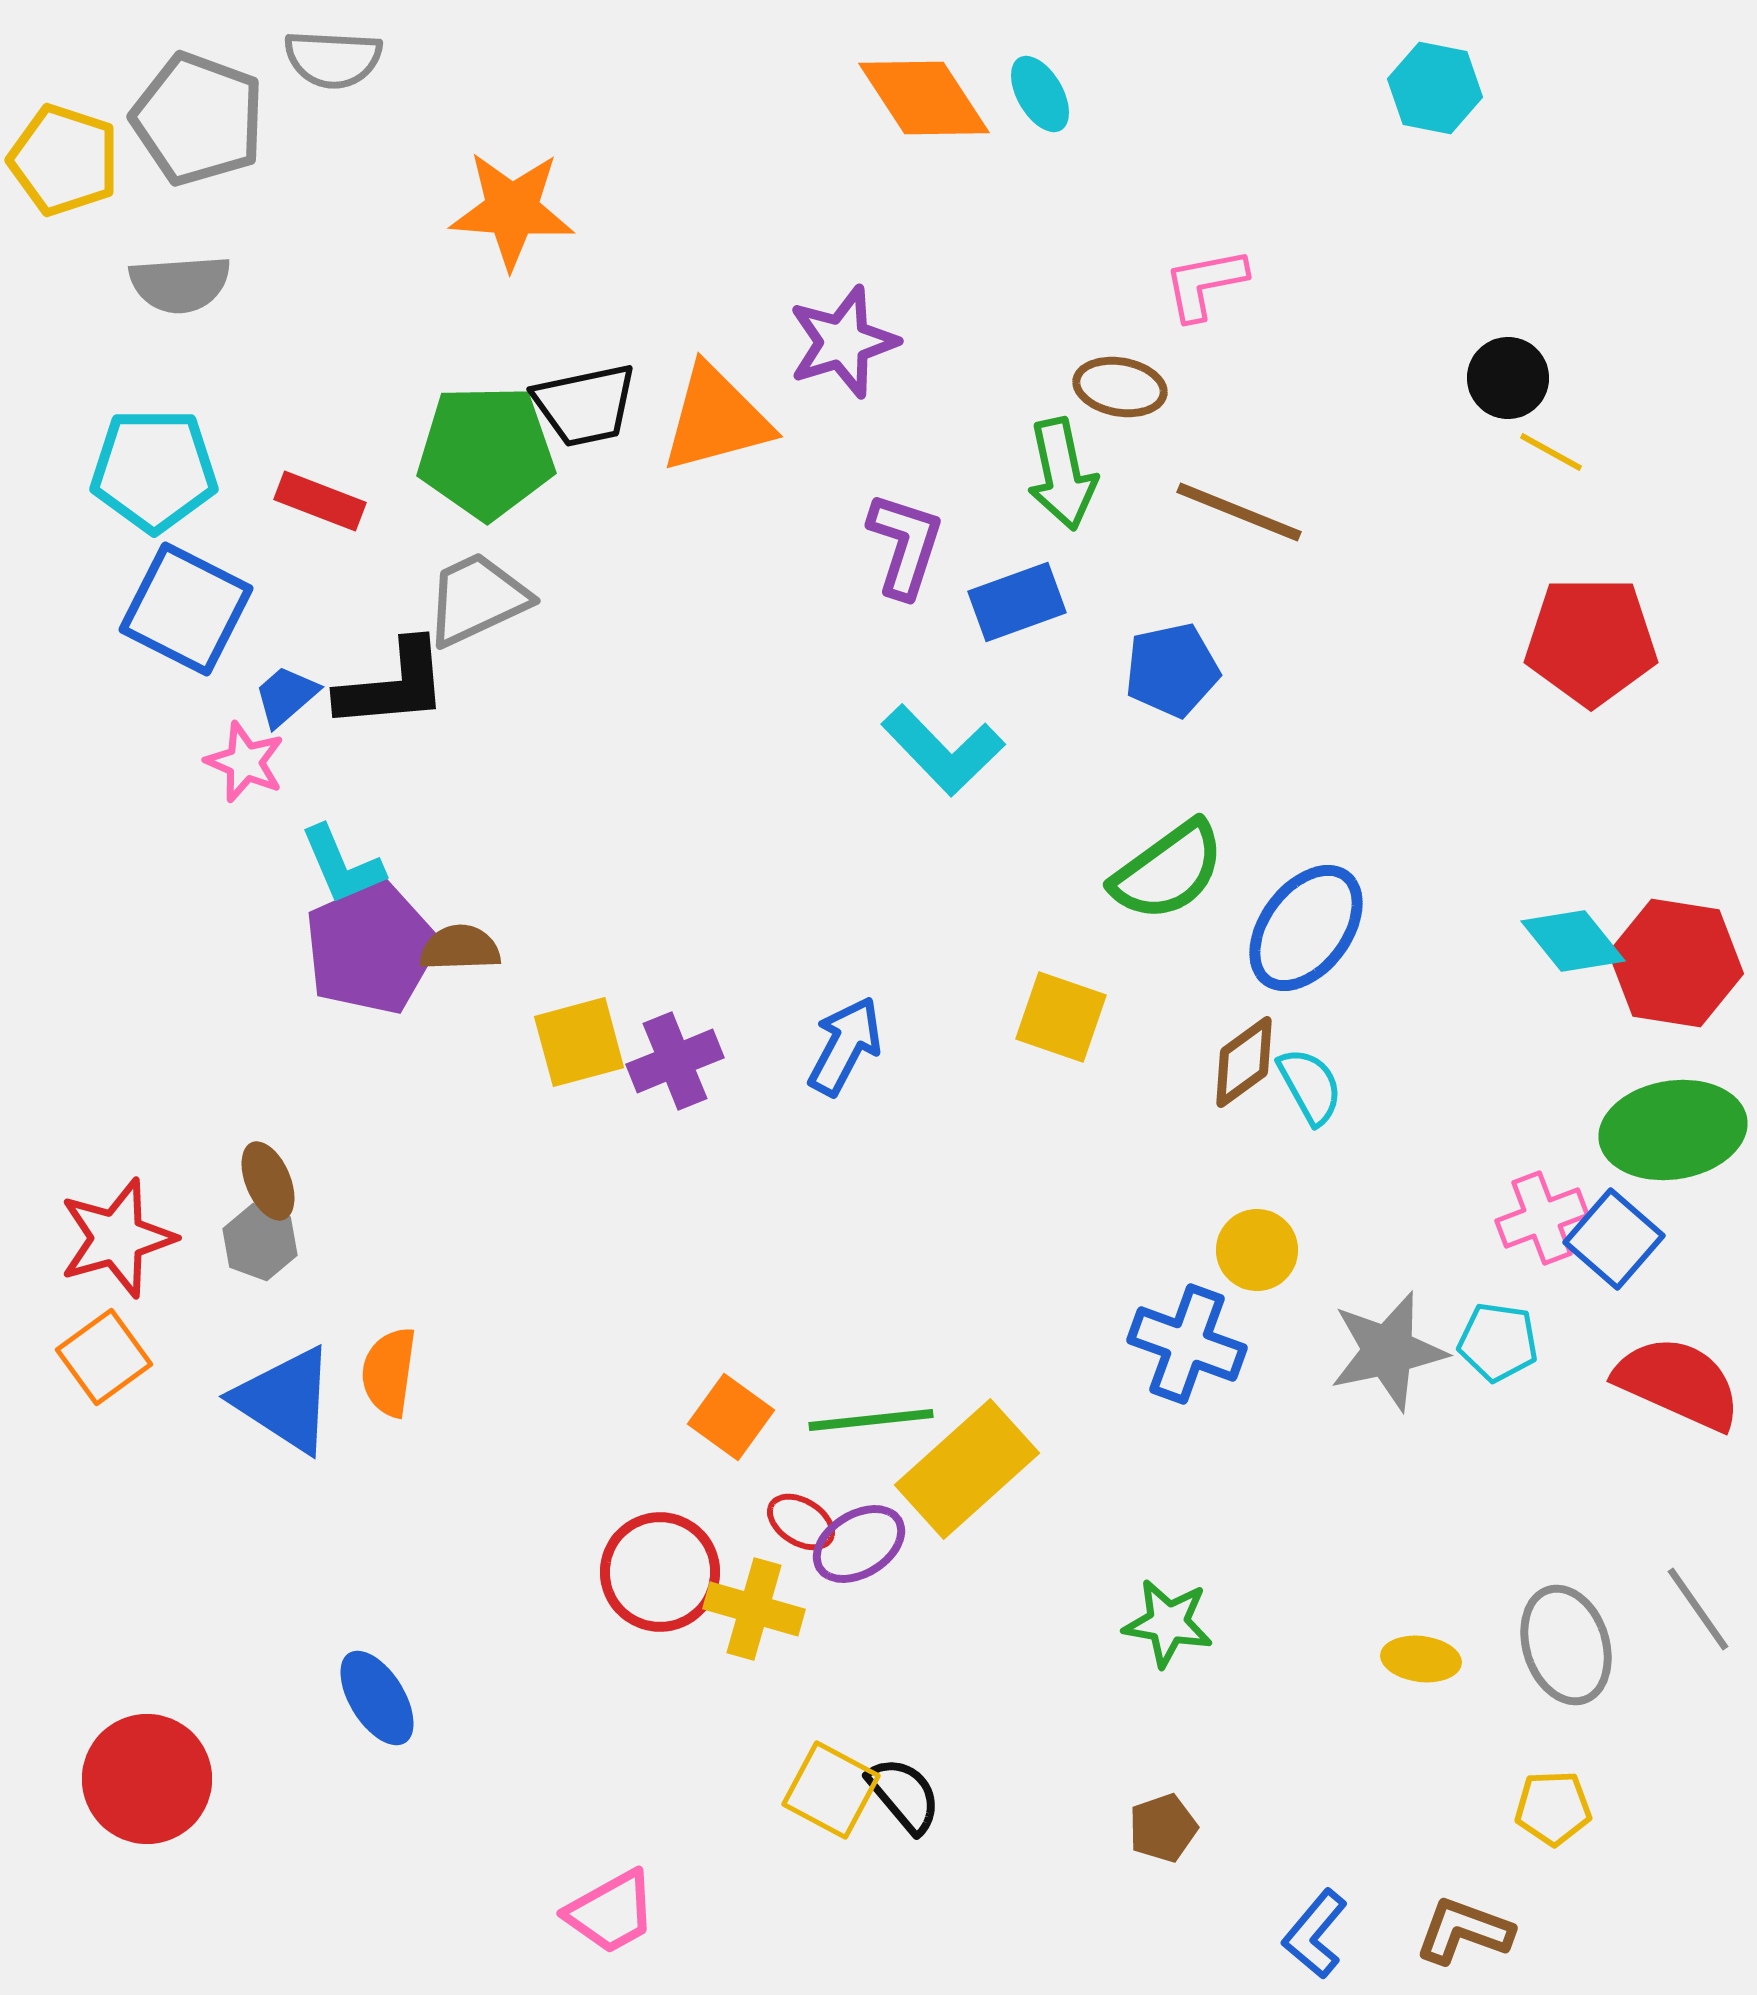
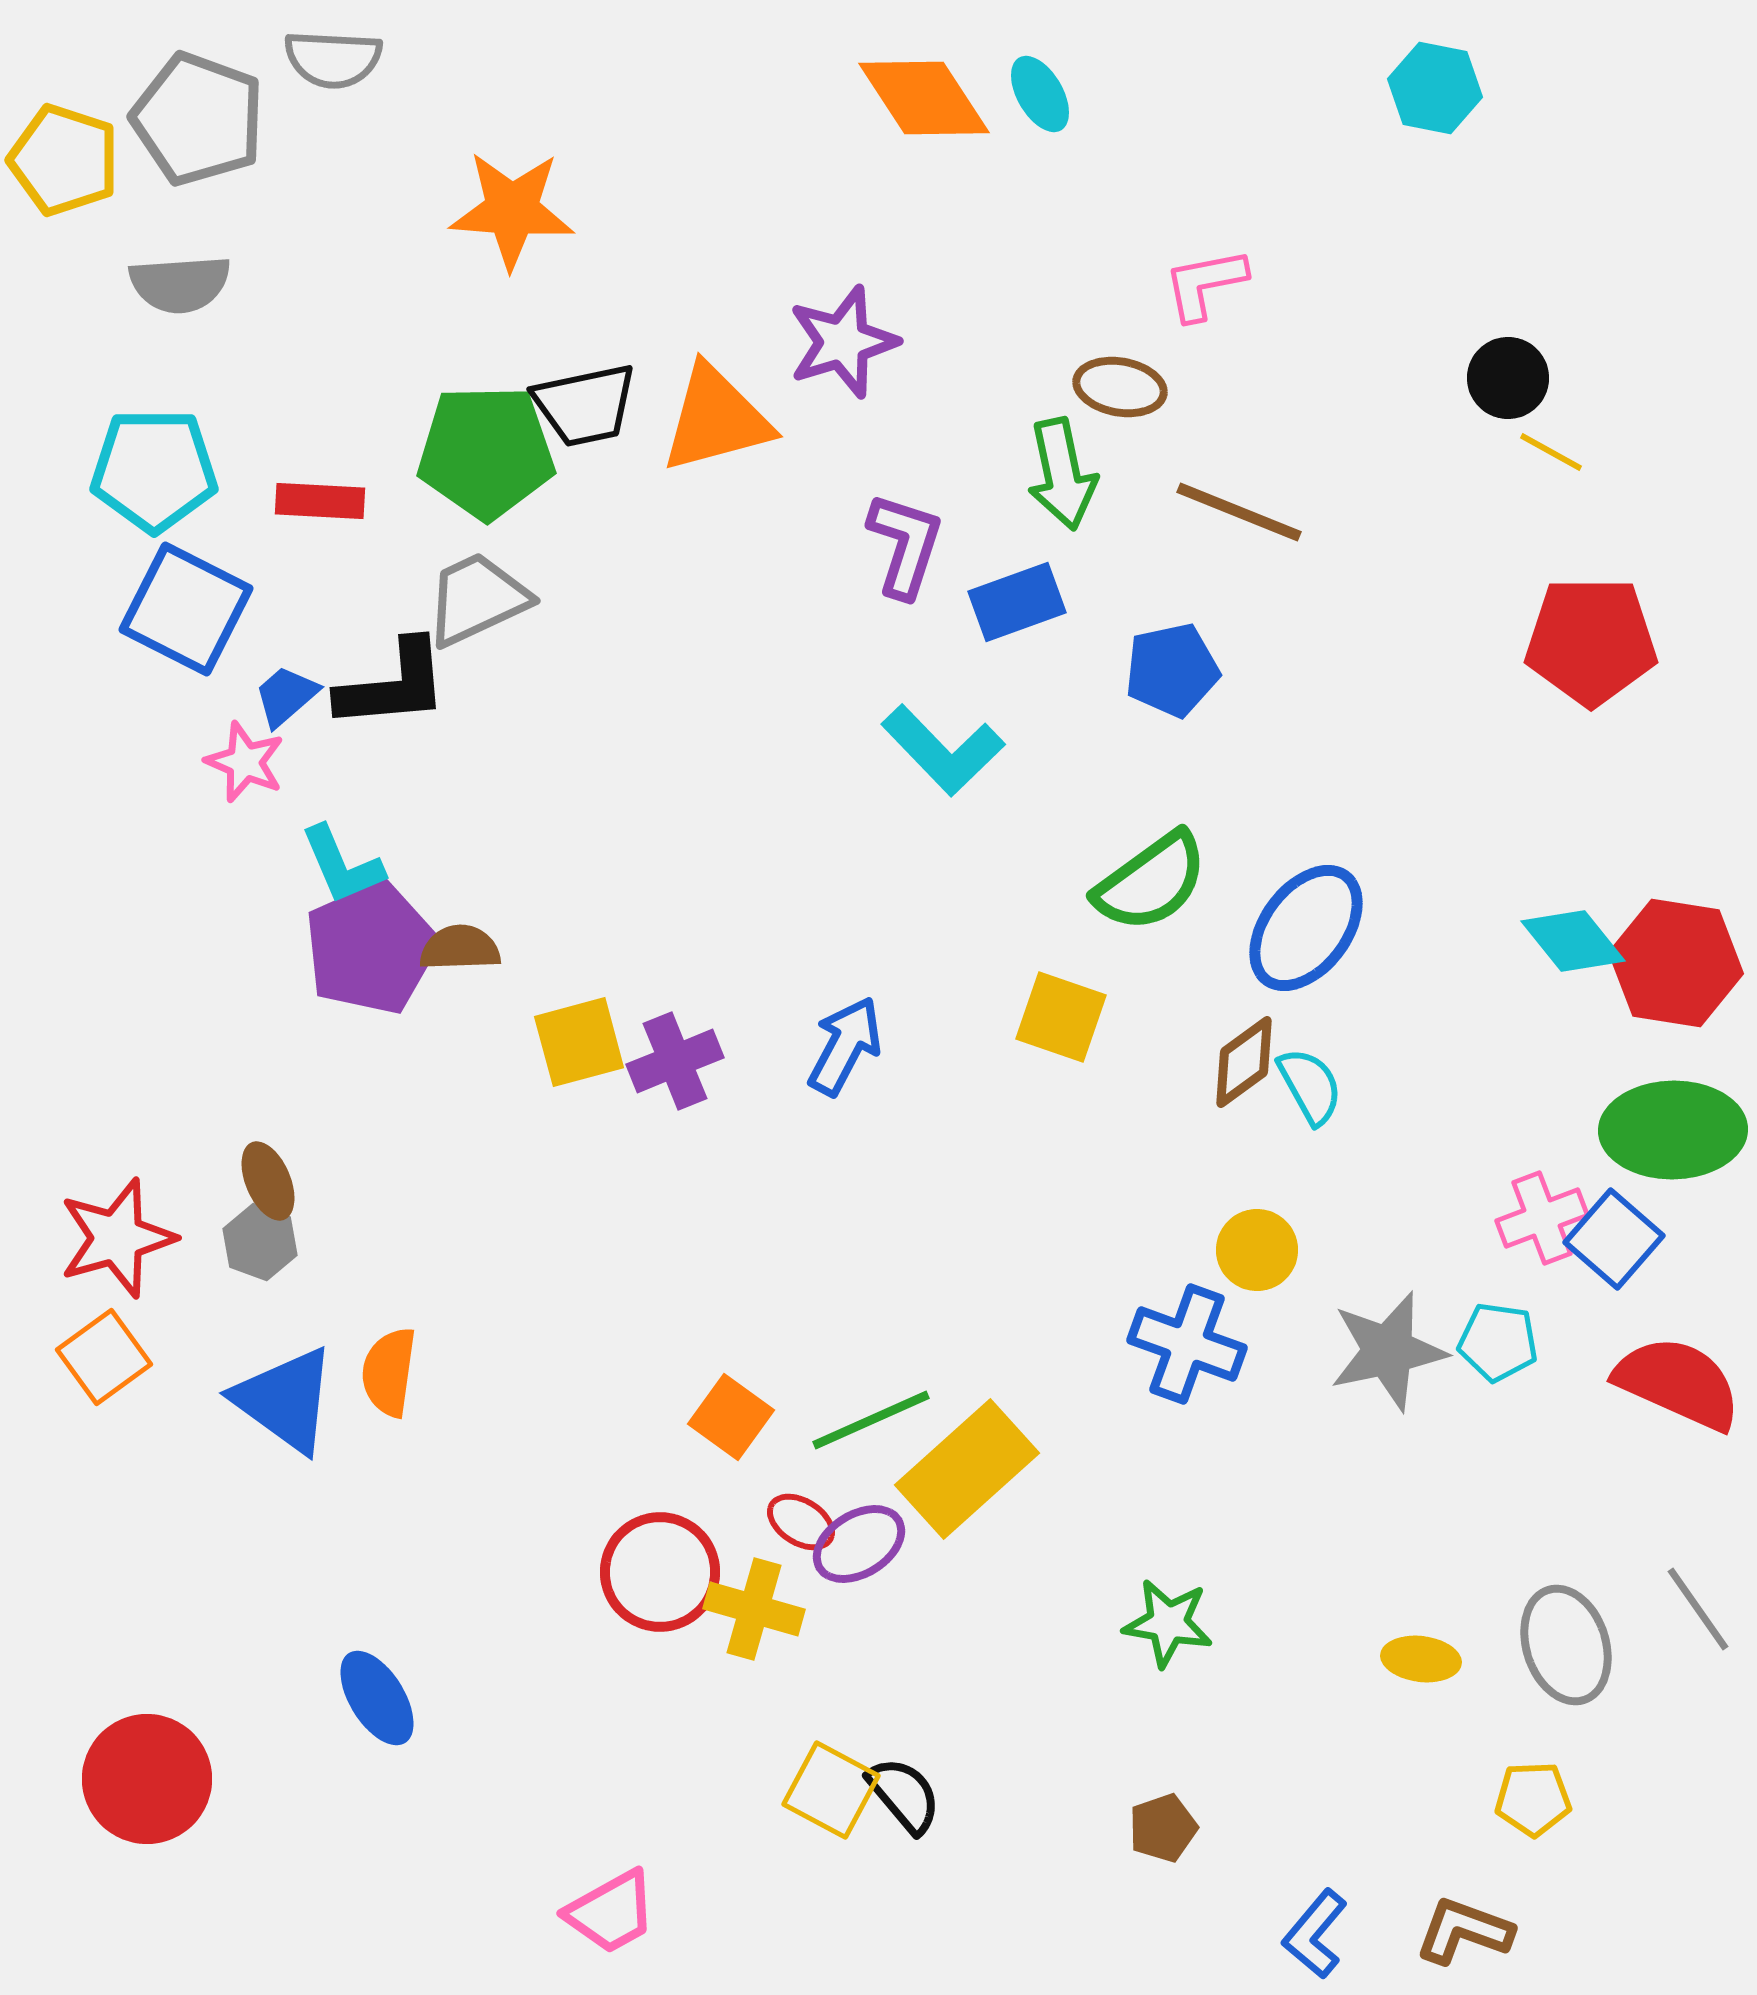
red rectangle at (320, 501): rotated 18 degrees counterclockwise
green semicircle at (1168, 871): moved 17 px left, 11 px down
green ellipse at (1673, 1130): rotated 8 degrees clockwise
blue triangle at (285, 1400): rotated 3 degrees clockwise
green line at (871, 1420): rotated 18 degrees counterclockwise
yellow pentagon at (1553, 1808): moved 20 px left, 9 px up
